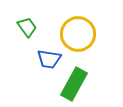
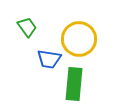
yellow circle: moved 1 px right, 5 px down
green rectangle: rotated 24 degrees counterclockwise
